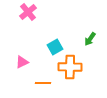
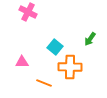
pink cross: rotated 24 degrees counterclockwise
cyan square: rotated 21 degrees counterclockwise
pink triangle: rotated 24 degrees clockwise
orange line: moved 1 px right; rotated 21 degrees clockwise
